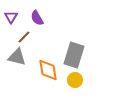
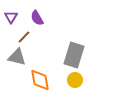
orange diamond: moved 8 px left, 10 px down
